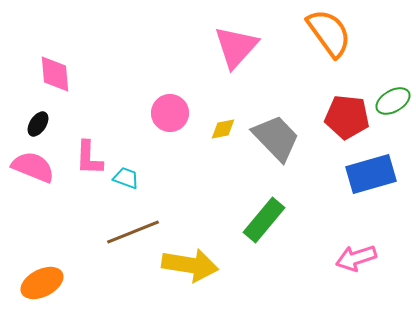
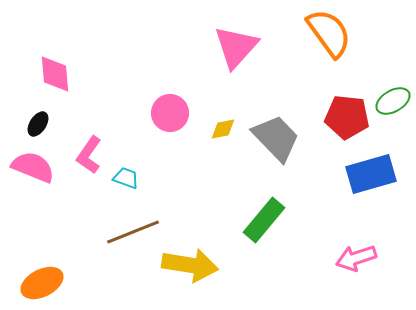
pink L-shape: moved 3 px up; rotated 33 degrees clockwise
